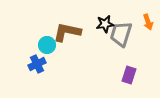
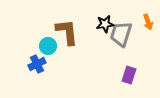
brown L-shape: rotated 72 degrees clockwise
cyan circle: moved 1 px right, 1 px down
